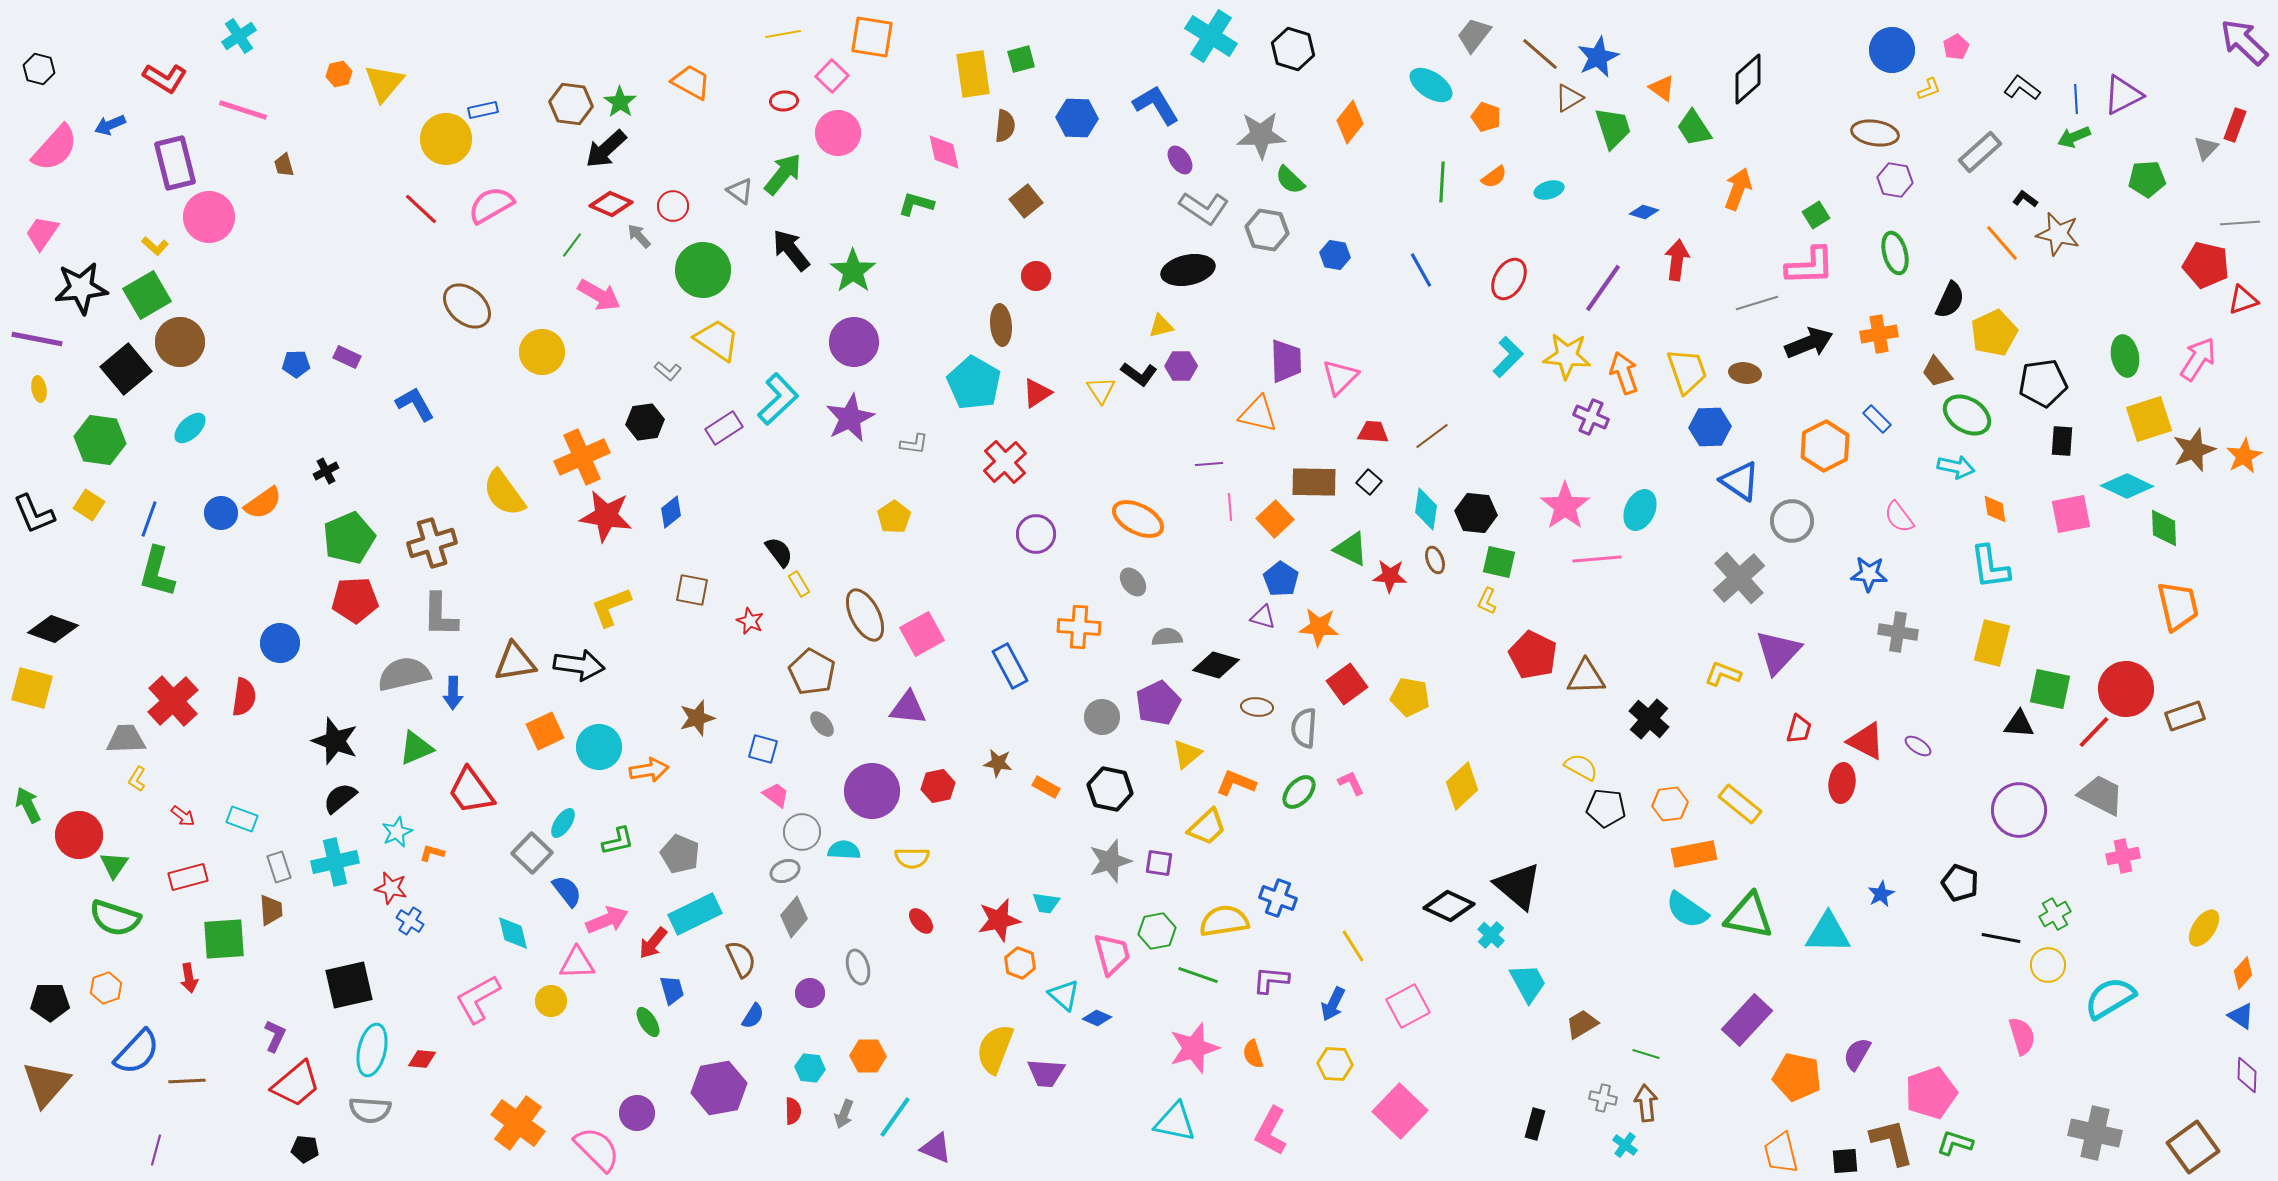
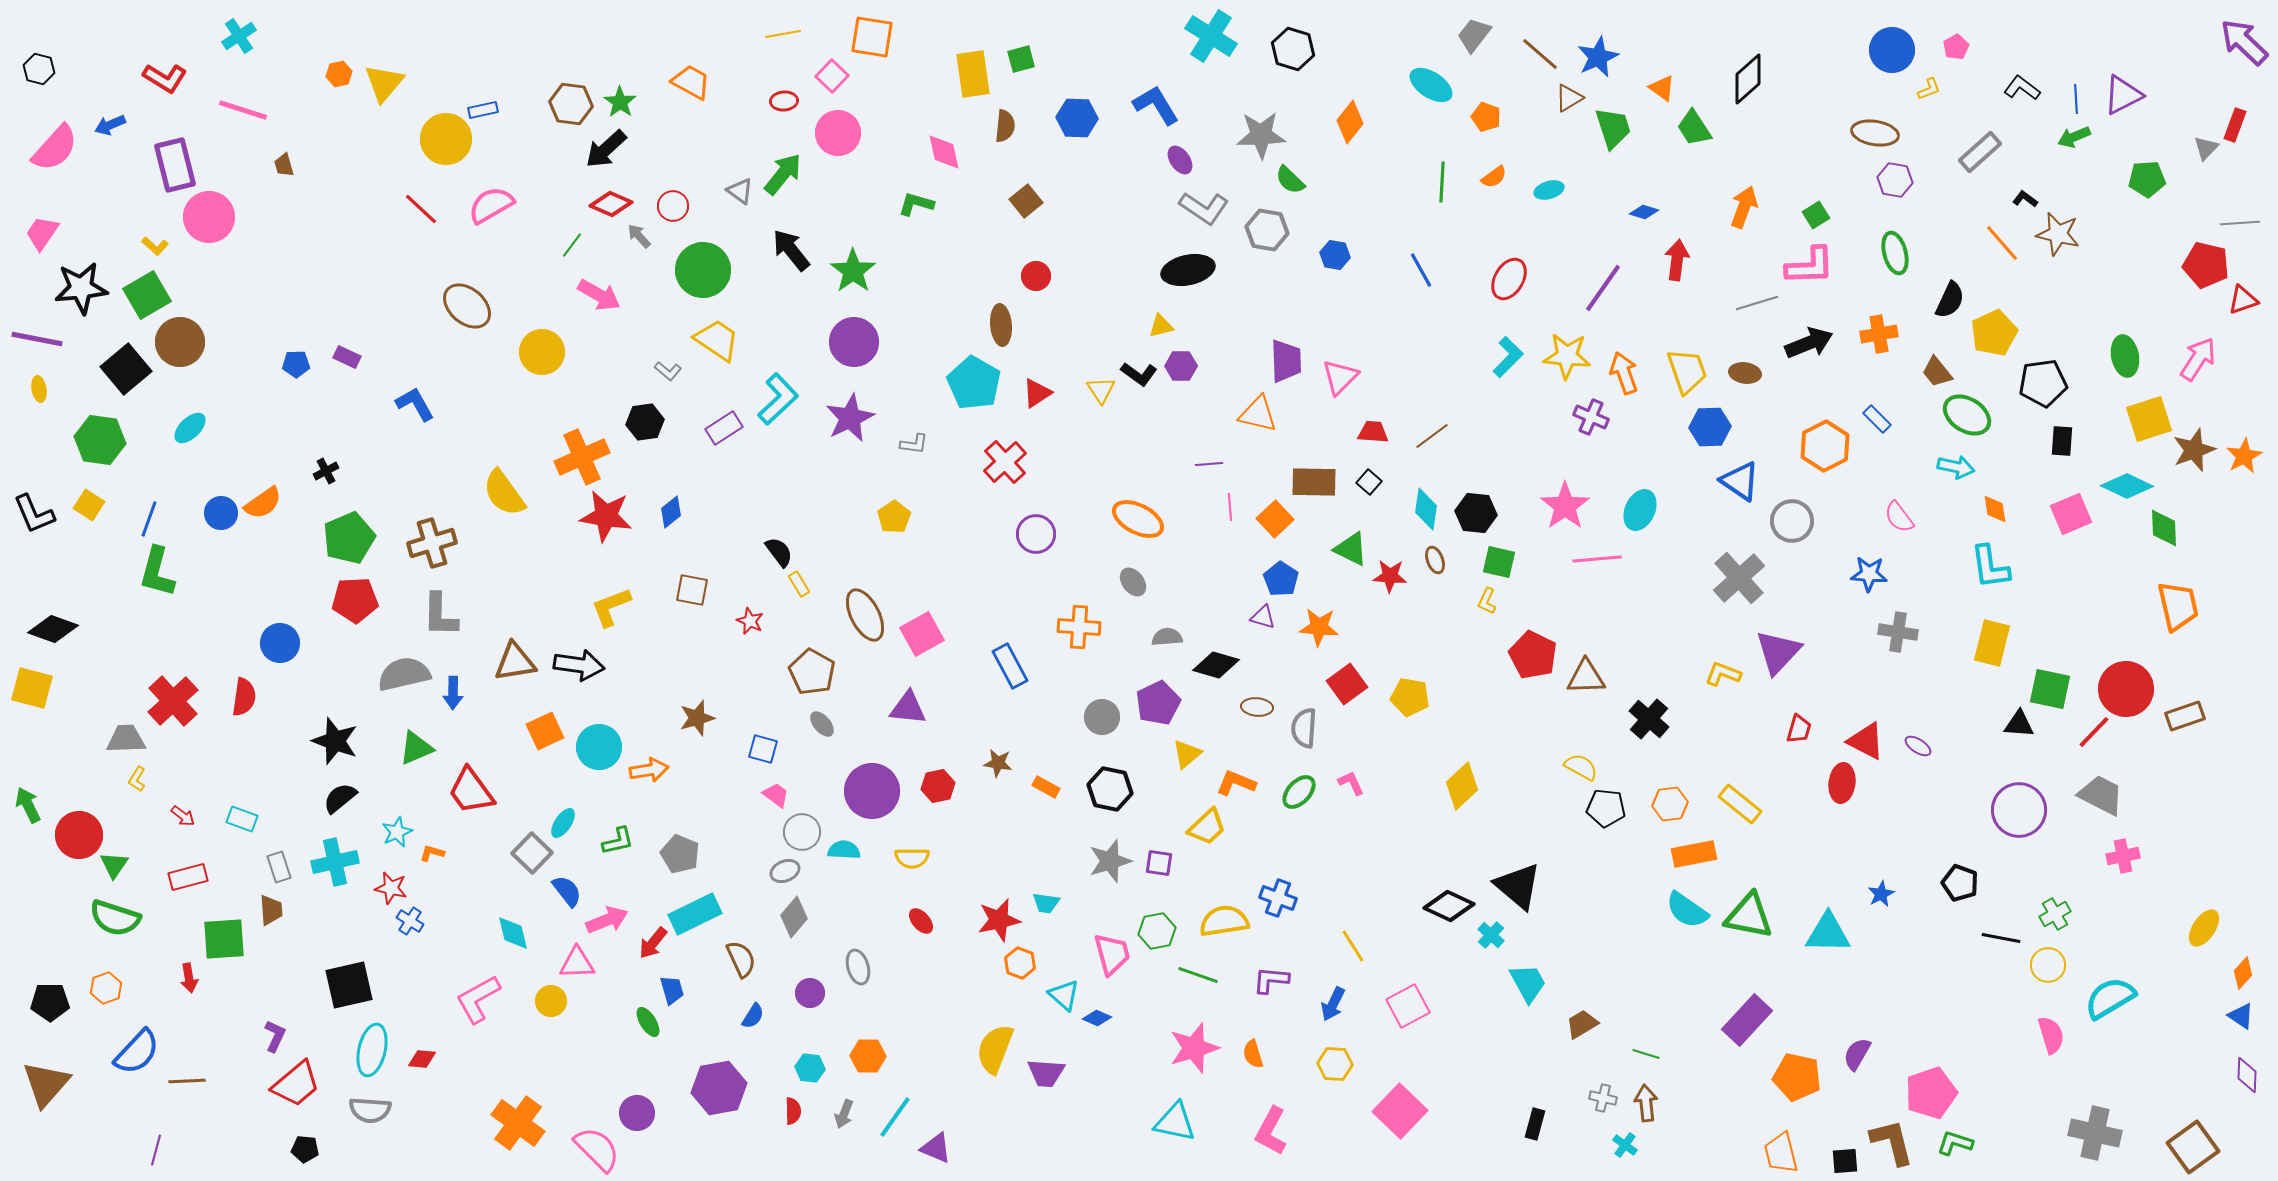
purple rectangle at (175, 163): moved 2 px down
orange arrow at (1738, 189): moved 6 px right, 18 px down
pink square at (2071, 514): rotated 12 degrees counterclockwise
pink semicircle at (2022, 1036): moved 29 px right, 1 px up
